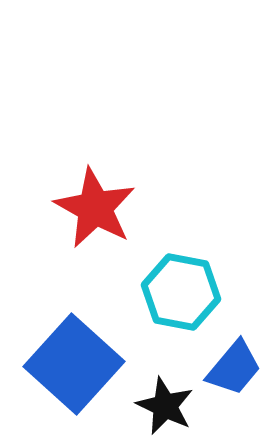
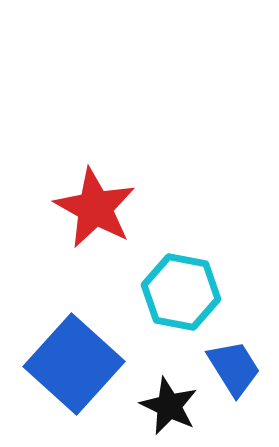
blue trapezoid: rotated 72 degrees counterclockwise
black star: moved 4 px right
